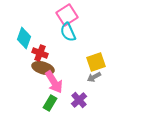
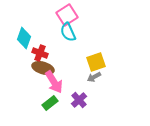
green rectangle: rotated 21 degrees clockwise
